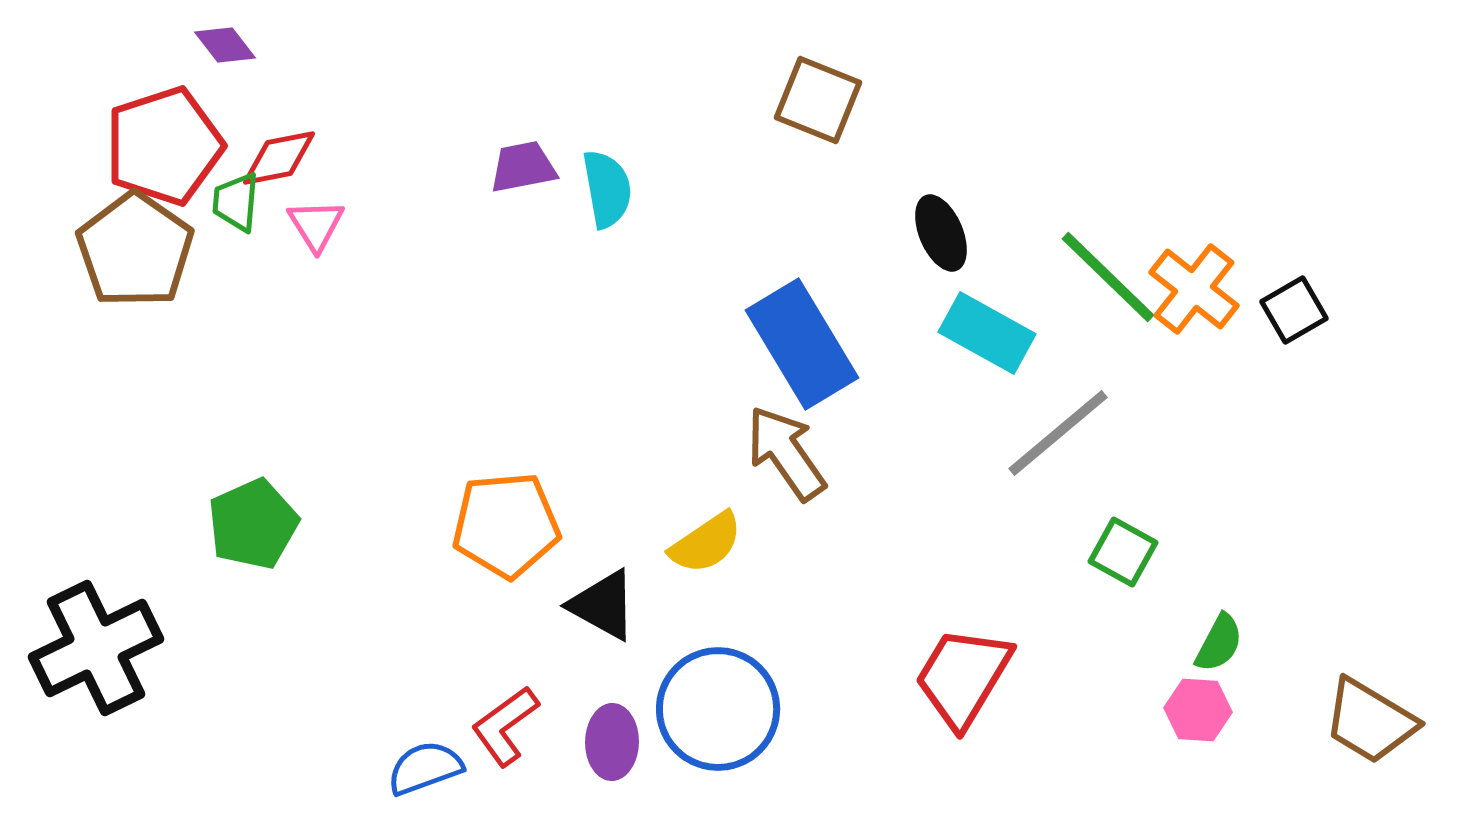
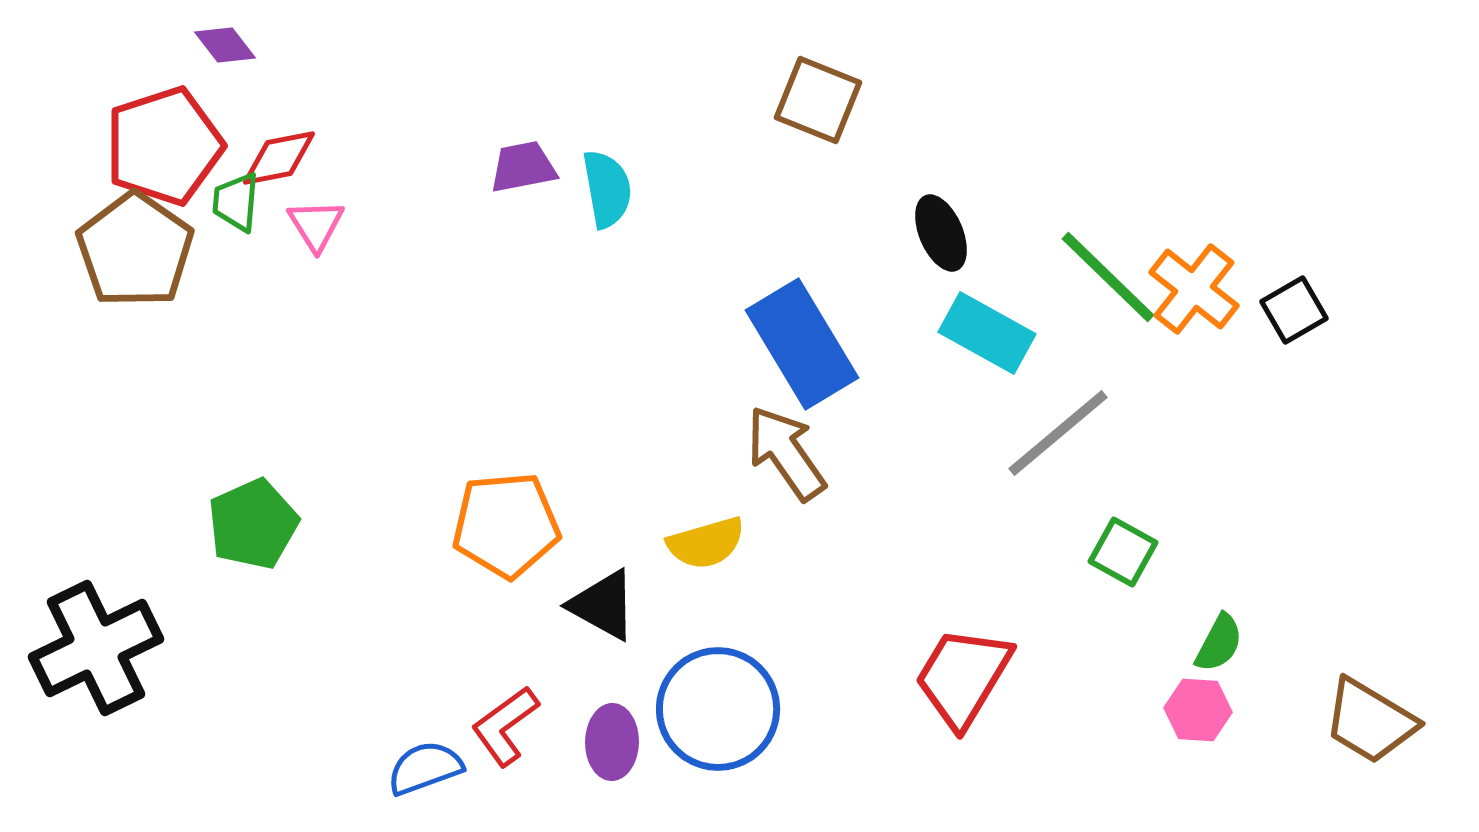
yellow semicircle: rotated 18 degrees clockwise
